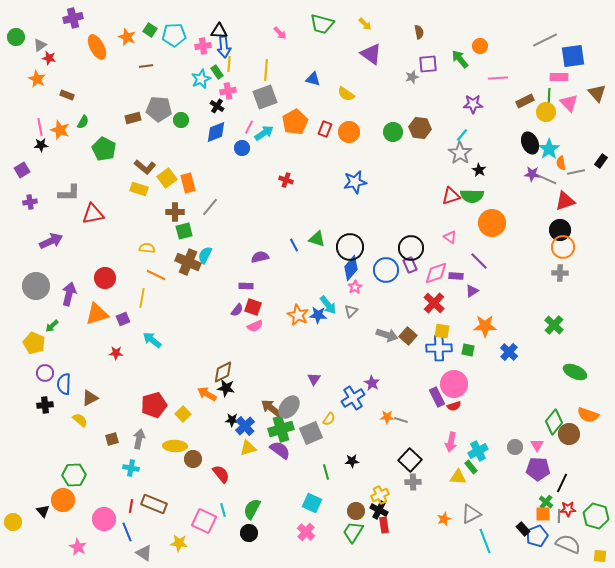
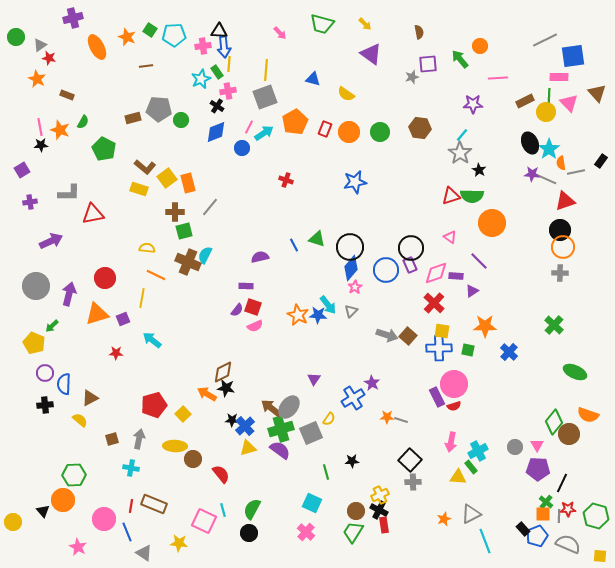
green circle at (393, 132): moved 13 px left
